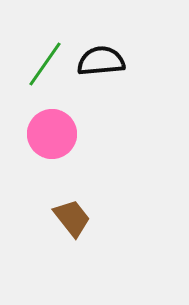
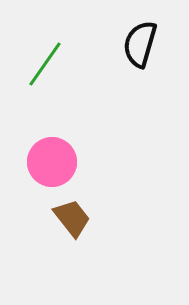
black semicircle: moved 39 px right, 17 px up; rotated 69 degrees counterclockwise
pink circle: moved 28 px down
